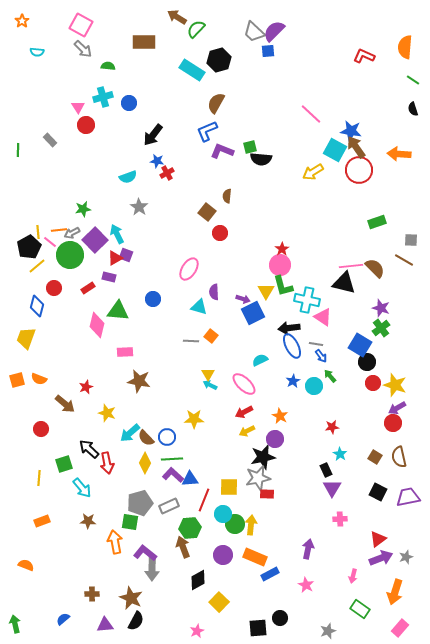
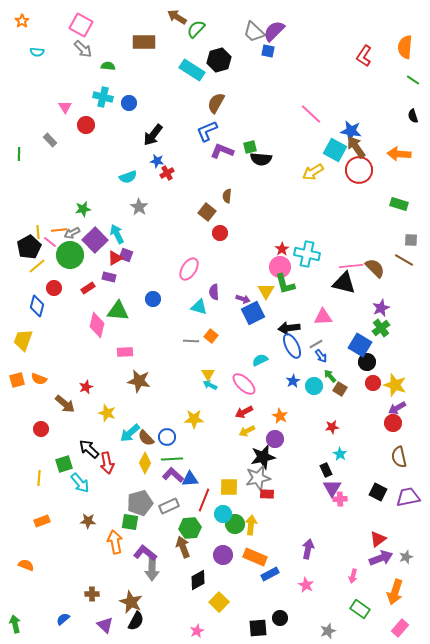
blue square at (268, 51): rotated 16 degrees clockwise
red L-shape at (364, 56): rotated 80 degrees counterclockwise
cyan cross at (103, 97): rotated 30 degrees clockwise
pink triangle at (78, 107): moved 13 px left
black semicircle at (413, 109): moved 7 px down
green line at (18, 150): moved 1 px right, 4 px down
green rectangle at (377, 222): moved 22 px right, 18 px up; rotated 36 degrees clockwise
pink circle at (280, 265): moved 2 px down
green L-shape at (283, 286): moved 2 px right, 2 px up
cyan cross at (307, 300): moved 46 px up
purple star at (381, 308): rotated 30 degrees clockwise
pink triangle at (323, 317): rotated 36 degrees counterclockwise
yellow trapezoid at (26, 338): moved 3 px left, 2 px down
gray line at (316, 344): rotated 40 degrees counterclockwise
brown square at (375, 457): moved 35 px left, 68 px up
cyan arrow at (82, 488): moved 2 px left, 5 px up
pink cross at (340, 519): moved 20 px up
brown star at (131, 598): moved 4 px down
purple triangle at (105, 625): rotated 48 degrees clockwise
